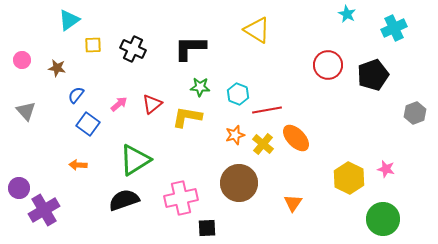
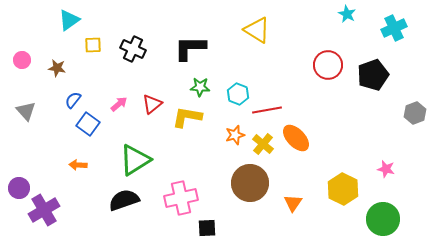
blue semicircle: moved 3 px left, 5 px down
yellow hexagon: moved 6 px left, 11 px down
brown circle: moved 11 px right
